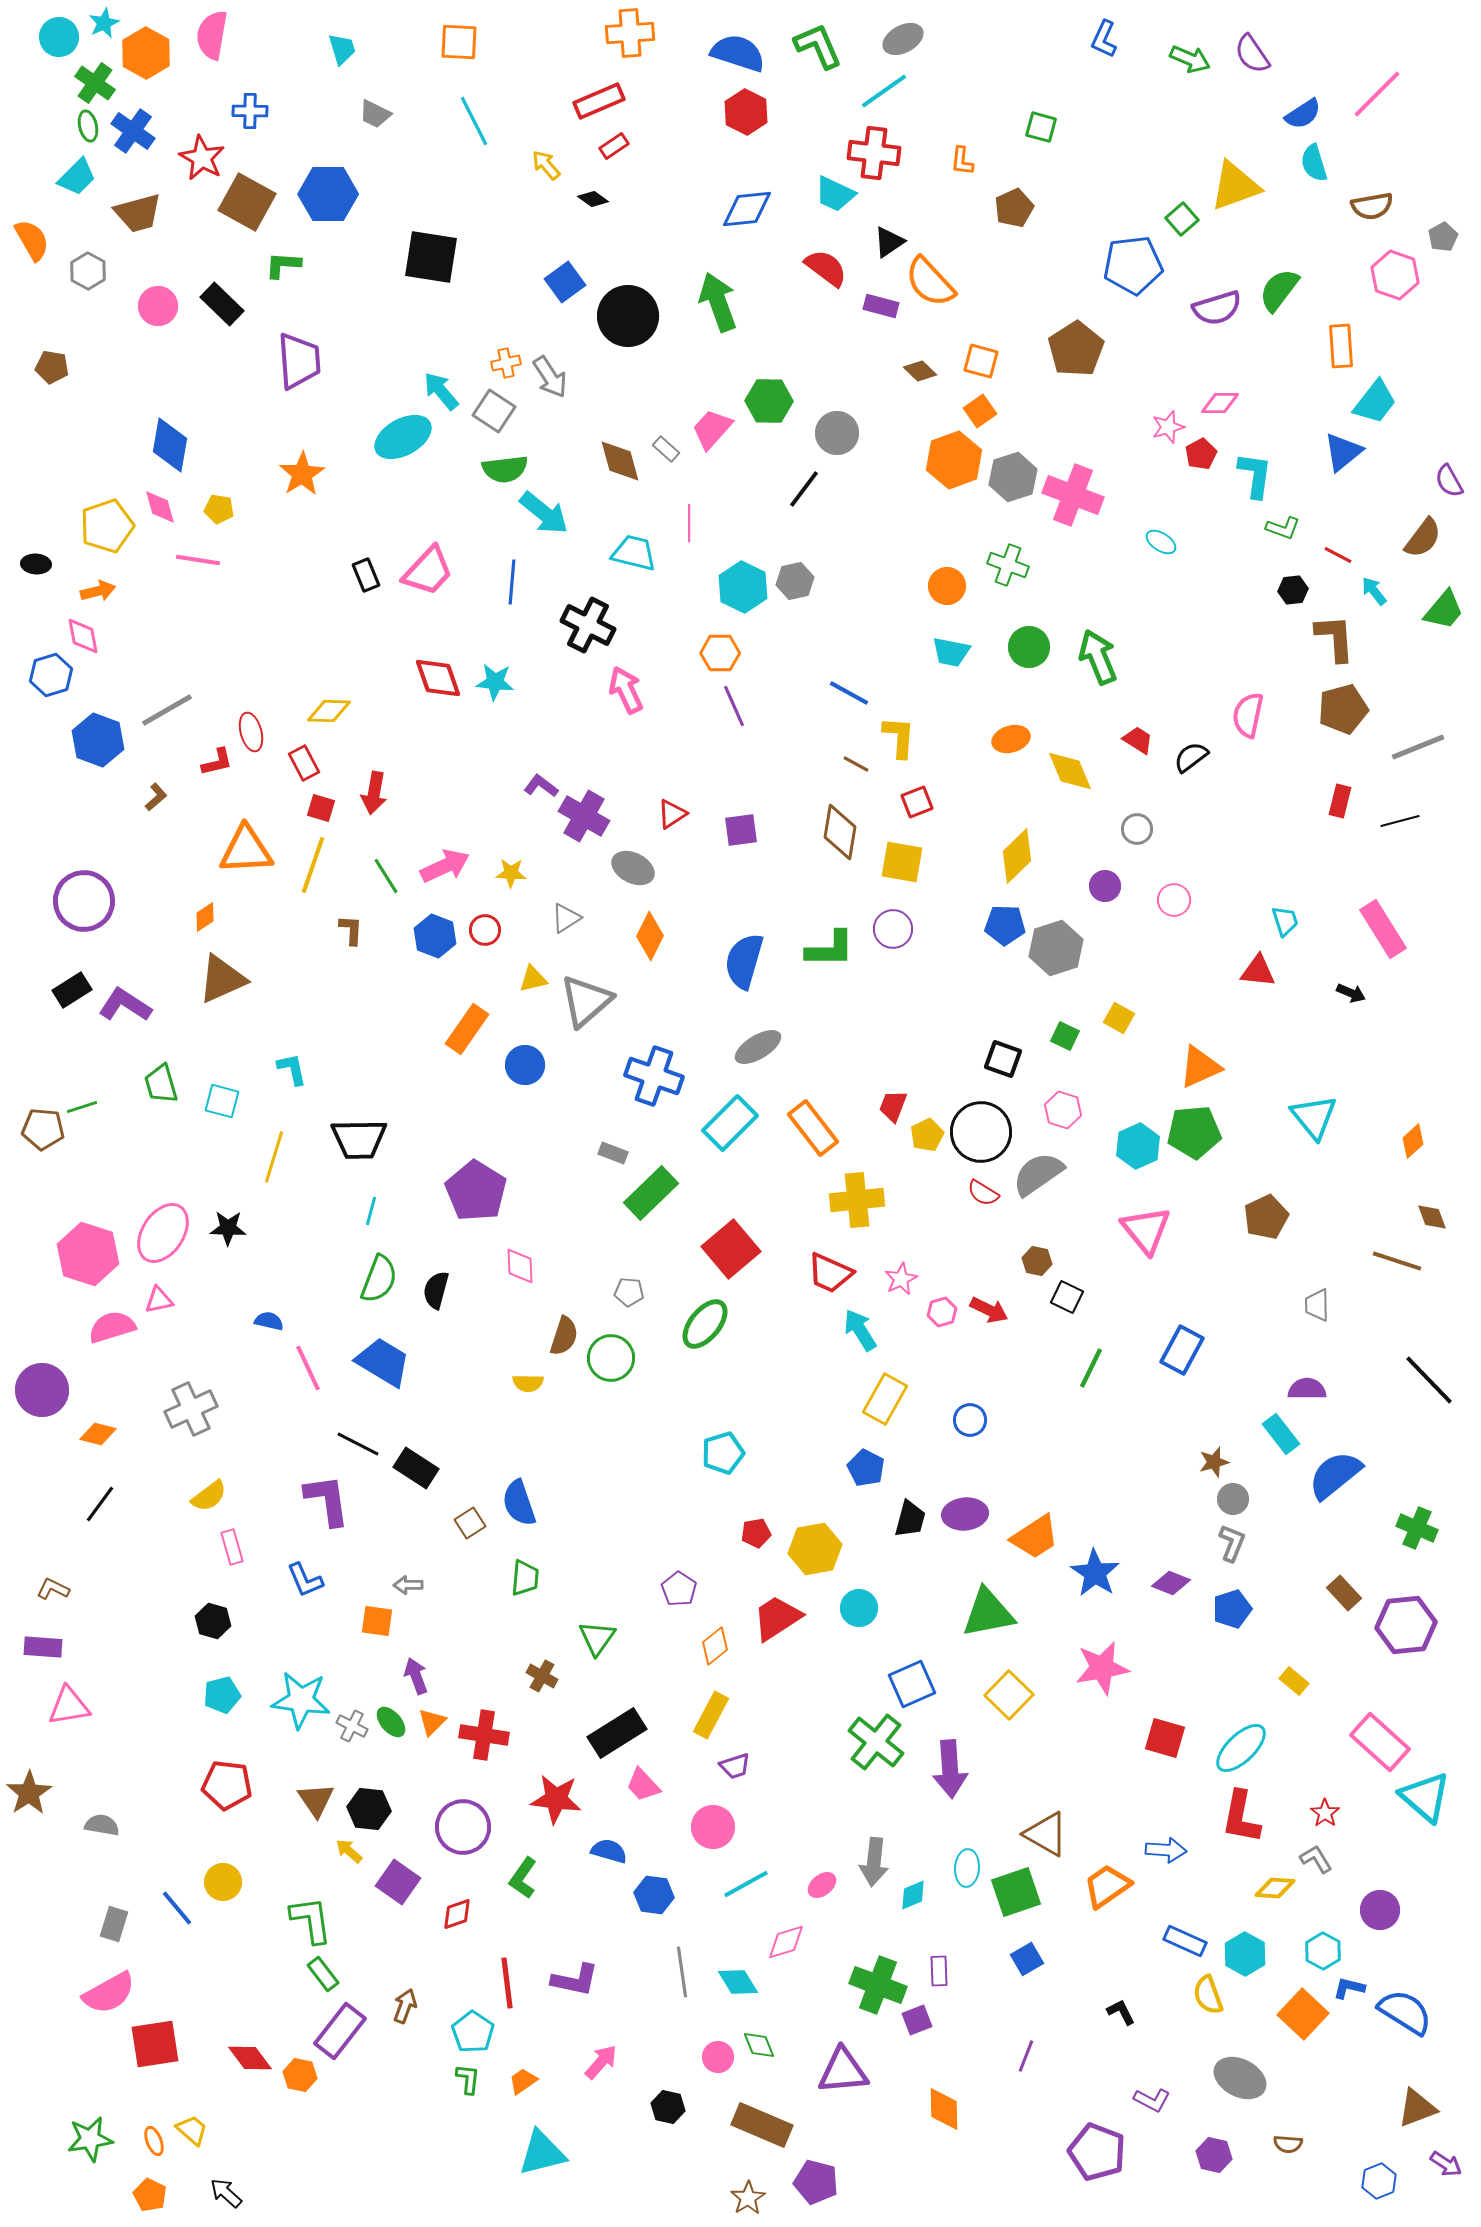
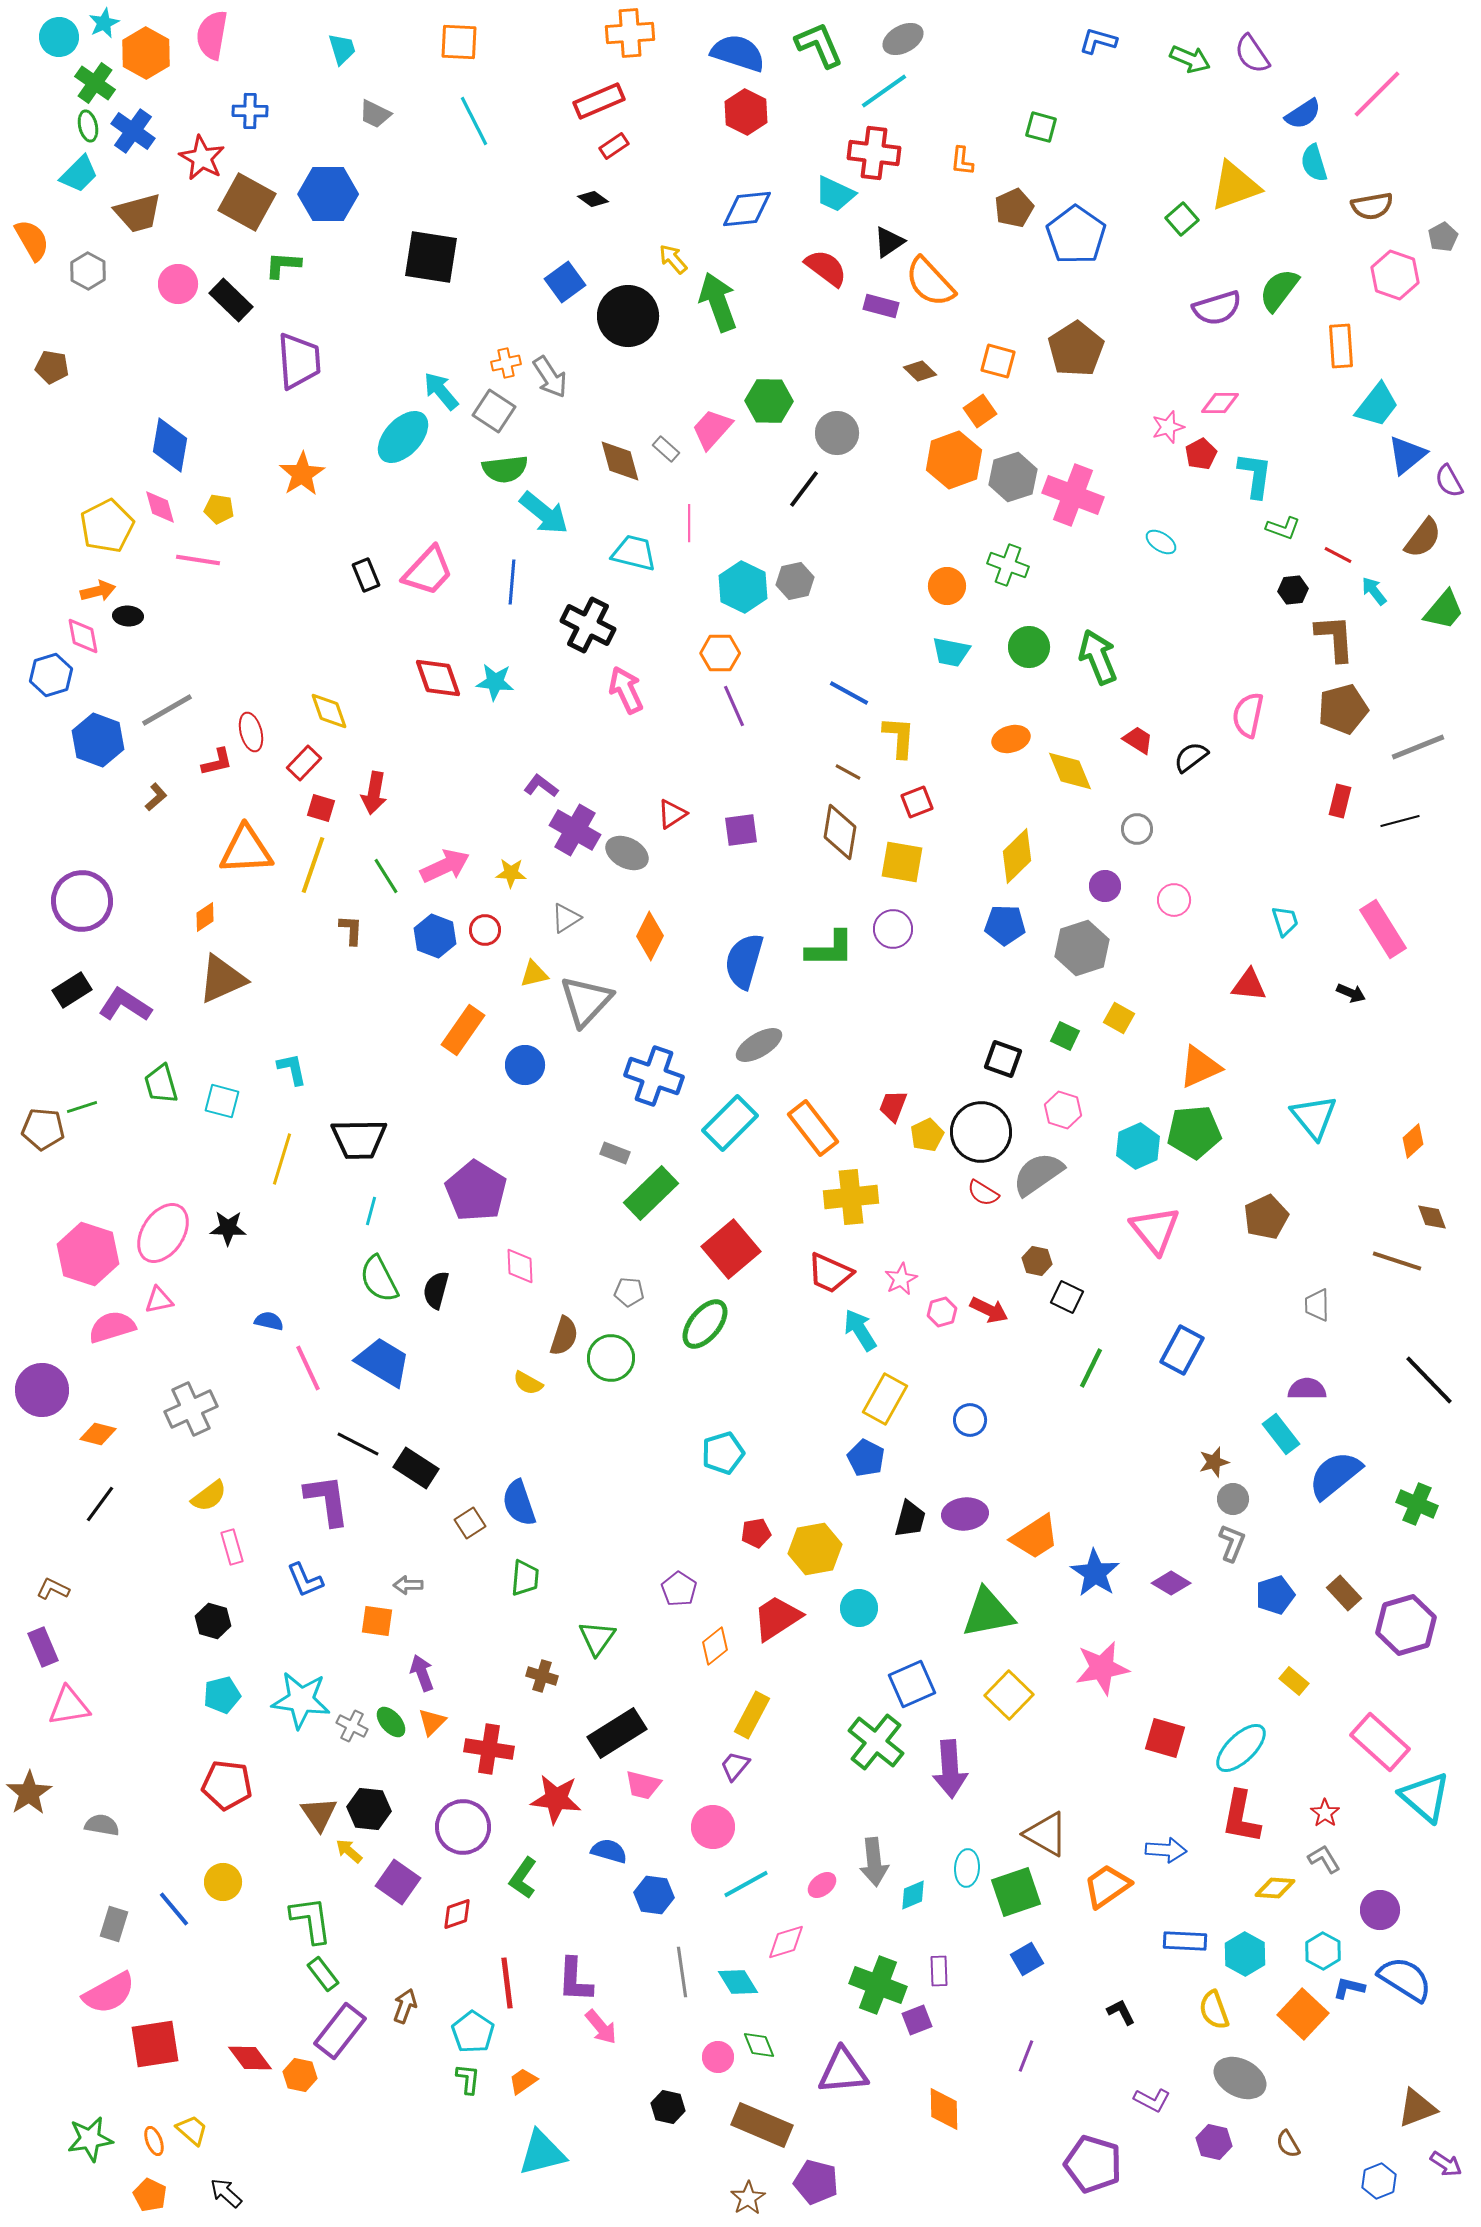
blue L-shape at (1104, 39): moved 6 px left, 2 px down; rotated 81 degrees clockwise
green L-shape at (818, 46): moved 1 px right, 1 px up
yellow arrow at (546, 165): moved 127 px right, 94 px down
cyan trapezoid at (77, 177): moved 2 px right, 3 px up
blue pentagon at (1133, 265): moved 57 px left, 30 px up; rotated 30 degrees counterclockwise
black rectangle at (222, 304): moved 9 px right, 4 px up
pink circle at (158, 306): moved 20 px right, 22 px up
orange square at (981, 361): moved 17 px right
cyan trapezoid at (1375, 402): moved 2 px right, 3 px down
cyan ellipse at (403, 437): rotated 18 degrees counterclockwise
blue triangle at (1343, 452): moved 64 px right, 3 px down
yellow pentagon at (107, 526): rotated 8 degrees counterclockwise
black ellipse at (36, 564): moved 92 px right, 52 px down
yellow diamond at (329, 711): rotated 69 degrees clockwise
red rectangle at (304, 763): rotated 72 degrees clockwise
brown line at (856, 764): moved 8 px left, 8 px down
purple cross at (584, 816): moved 9 px left, 14 px down
gray ellipse at (633, 868): moved 6 px left, 15 px up
purple circle at (84, 901): moved 2 px left
gray hexagon at (1056, 948): moved 26 px right
red triangle at (1258, 971): moved 9 px left, 14 px down
yellow triangle at (533, 979): moved 1 px right, 5 px up
gray triangle at (586, 1001): rotated 6 degrees counterclockwise
orange rectangle at (467, 1029): moved 4 px left, 1 px down
gray ellipse at (758, 1047): moved 1 px right, 2 px up
gray rectangle at (613, 1153): moved 2 px right
yellow line at (274, 1157): moved 8 px right, 2 px down
yellow cross at (857, 1200): moved 6 px left, 3 px up
pink triangle at (1146, 1230): moved 9 px right
green semicircle at (379, 1279): rotated 132 degrees clockwise
yellow semicircle at (528, 1383): rotated 28 degrees clockwise
blue pentagon at (866, 1468): moved 10 px up
green cross at (1417, 1528): moved 24 px up
purple diamond at (1171, 1583): rotated 9 degrees clockwise
blue pentagon at (1232, 1609): moved 43 px right, 14 px up
purple hexagon at (1406, 1625): rotated 10 degrees counterclockwise
purple rectangle at (43, 1647): rotated 63 degrees clockwise
purple arrow at (416, 1676): moved 6 px right, 3 px up
brown cross at (542, 1676): rotated 12 degrees counterclockwise
yellow rectangle at (711, 1715): moved 41 px right
red cross at (484, 1735): moved 5 px right, 14 px down
purple trapezoid at (735, 1766): rotated 148 degrees clockwise
pink trapezoid at (643, 1785): rotated 33 degrees counterclockwise
brown triangle at (316, 1800): moved 3 px right, 14 px down
gray L-shape at (1316, 1859): moved 8 px right
gray arrow at (874, 1862): rotated 12 degrees counterclockwise
blue line at (177, 1908): moved 3 px left, 1 px down
blue rectangle at (1185, 1941): rotated 21 degrees counterclockwise
purple L-shape at (575, 1980): rotated 81 degrees clockwise
yellow semicircle at (1208, 1995): moved 6 px right, 15 px down
blue semicircle at (1405, 2012): moved 33 px up
pink arrow at (601, 2062): moved 35 px up; rotated 99 degrees clockwise
brown semicircle at (1288, 2144): rotated 56 degrees clockwise
purple pentagon at (1097, 2152): moved 4 px left, 12 px down; rotated 4 degrees counterclockwise
purple hexagon at (1214, 2155): moved 13 px up
